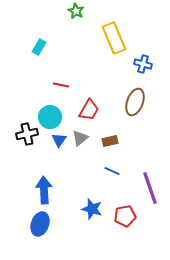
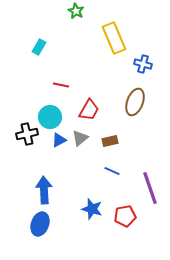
blue triangle: rotated 28 degrees clockwise
